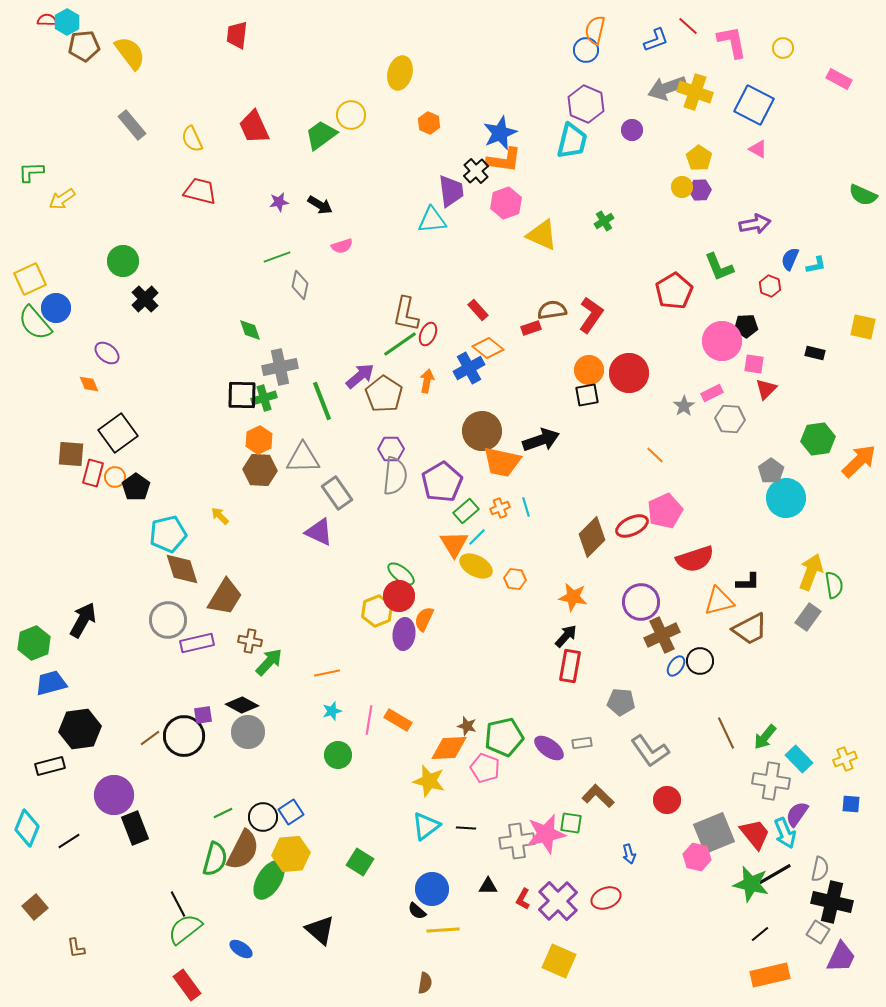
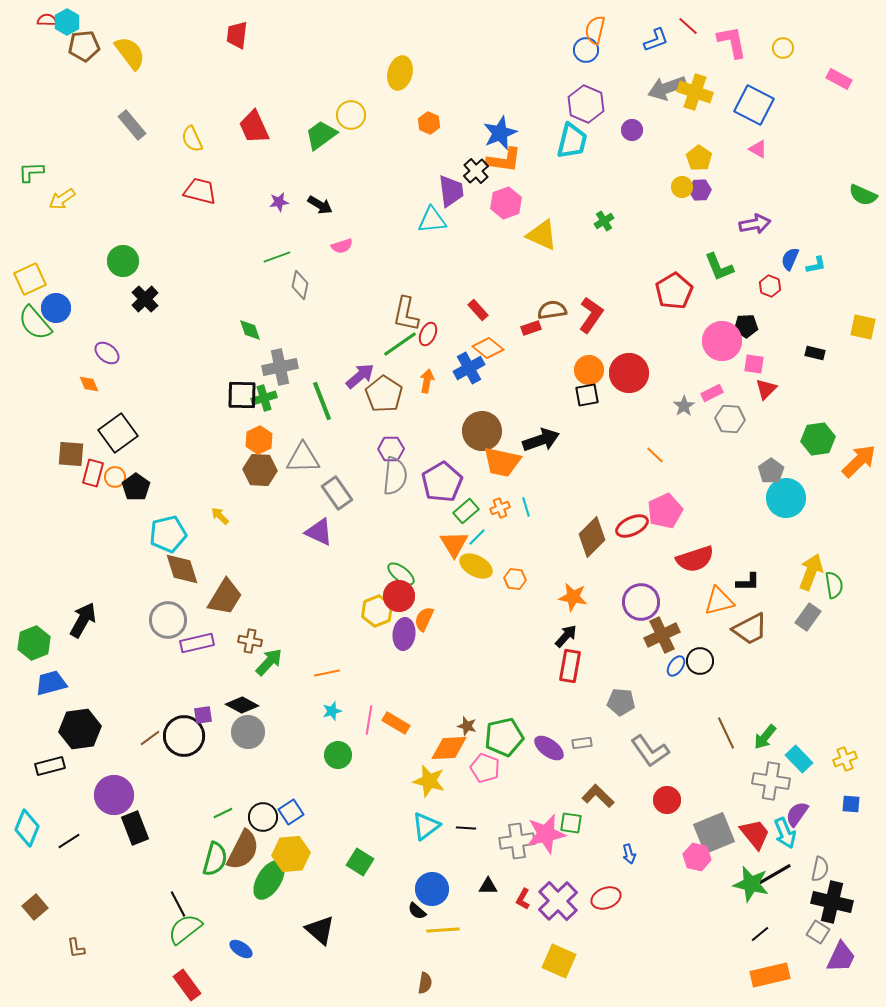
orange rectangle at (398, 720): moved 2 px left, 3 px down
